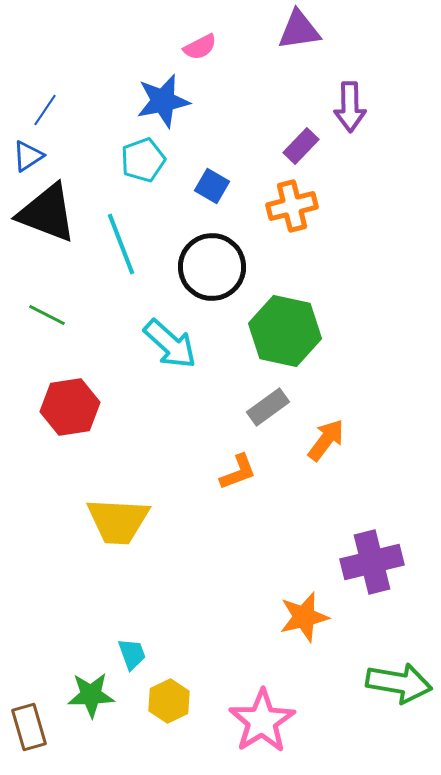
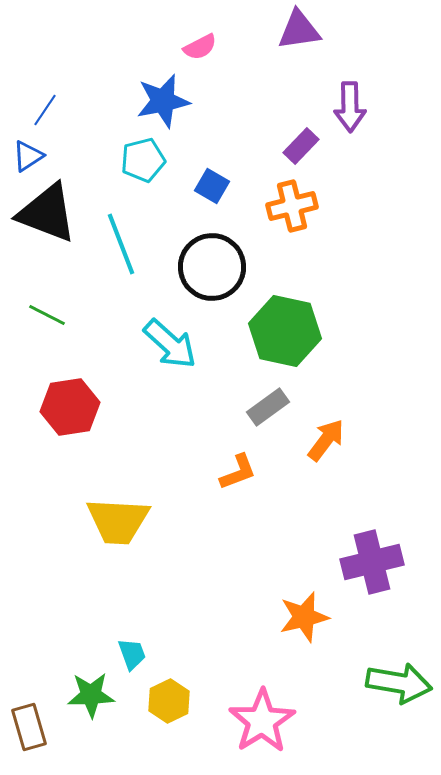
cyan pentagon: rotated 6 degrees clockwise
